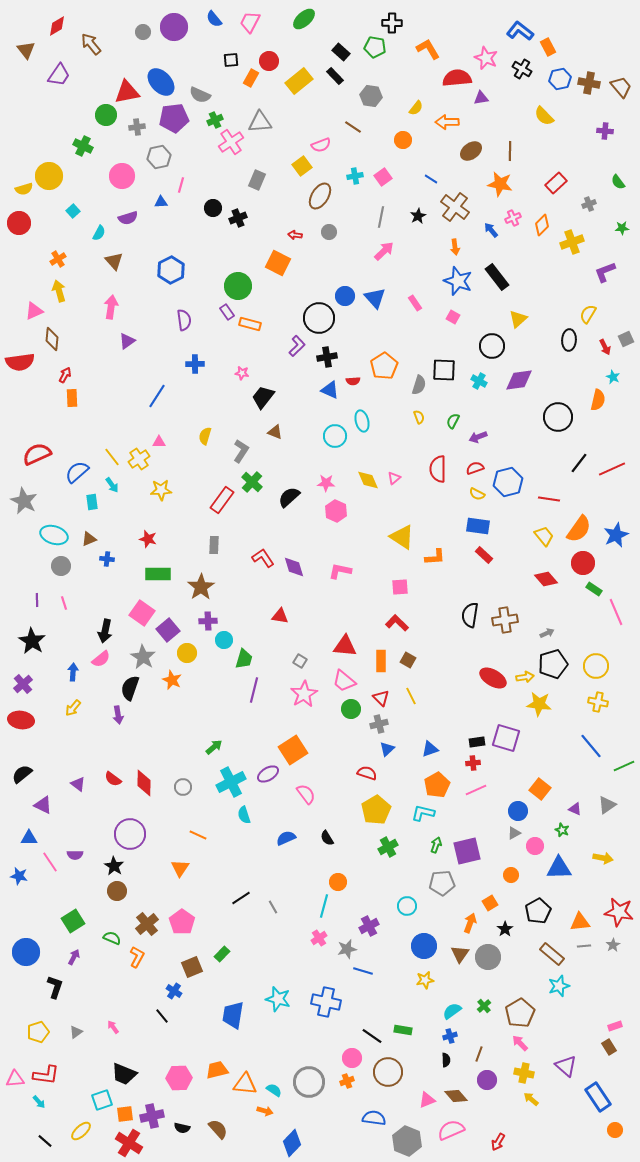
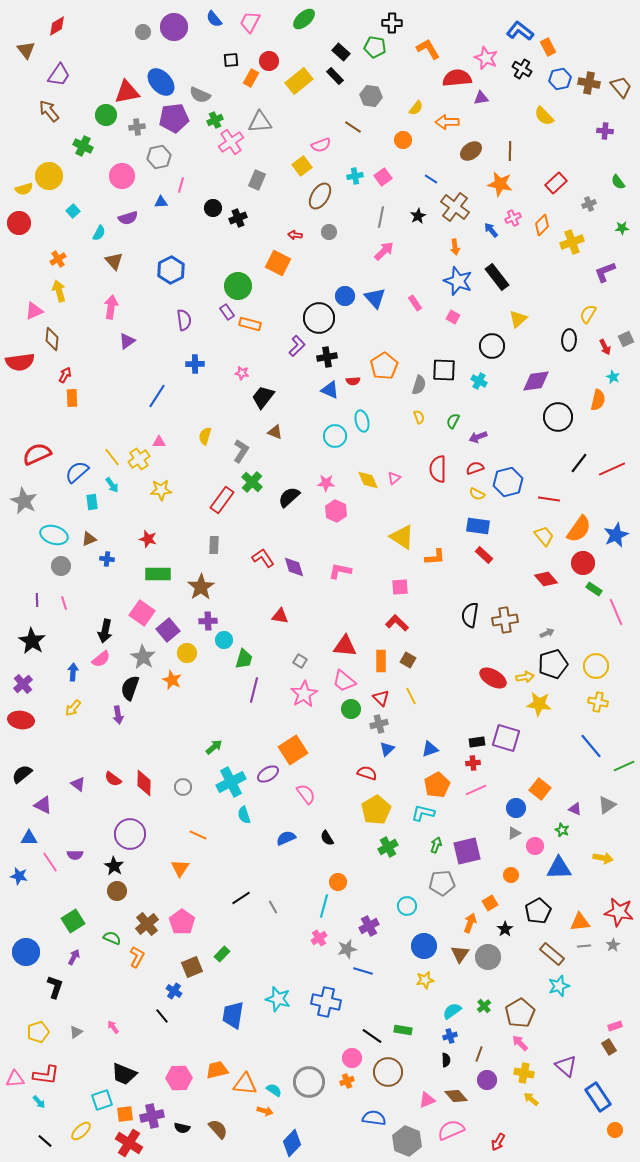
brown arrow at (91, 44): moved 42 px left, 67 px down
purple diamond at (519, 380): moved 17 px right, 1 px down
blue circle at (518, 811): moved 2 px left, 3 px up
